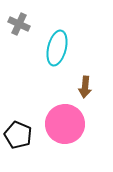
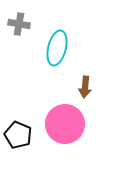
gray cross: rotated 15 degrees counterclockwise
